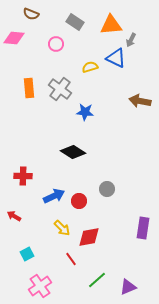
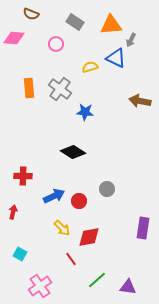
red arrow: moved 1 px left, 4 px up; rotated 72 degrees clockwise
cyan square: moved 7 px left; rotated 32 degrees counterclockwise
purple triangle: rotated 30 degrees clockwise
